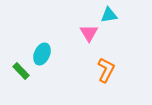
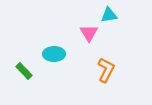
cyan ellipse: moved 12 px right; rotated 65 degrees clockwise
green rectangle: moved 3 px right
